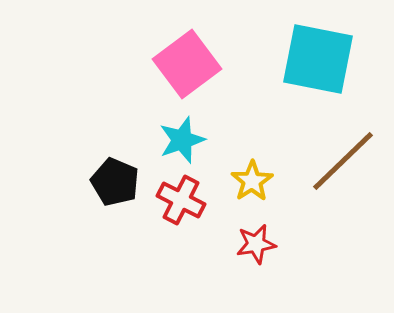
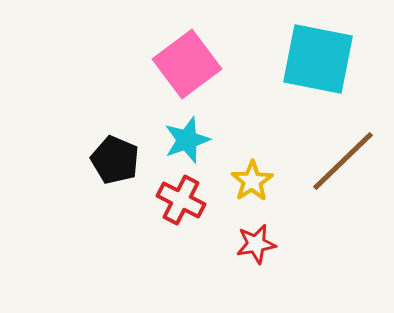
cyan star: moved 5 px right
black pentagon: moved 22 px up
